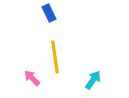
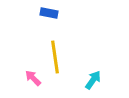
blue rectangle: rotated 54 degrees counterclockwise
pink arrow: moved 1 px right
